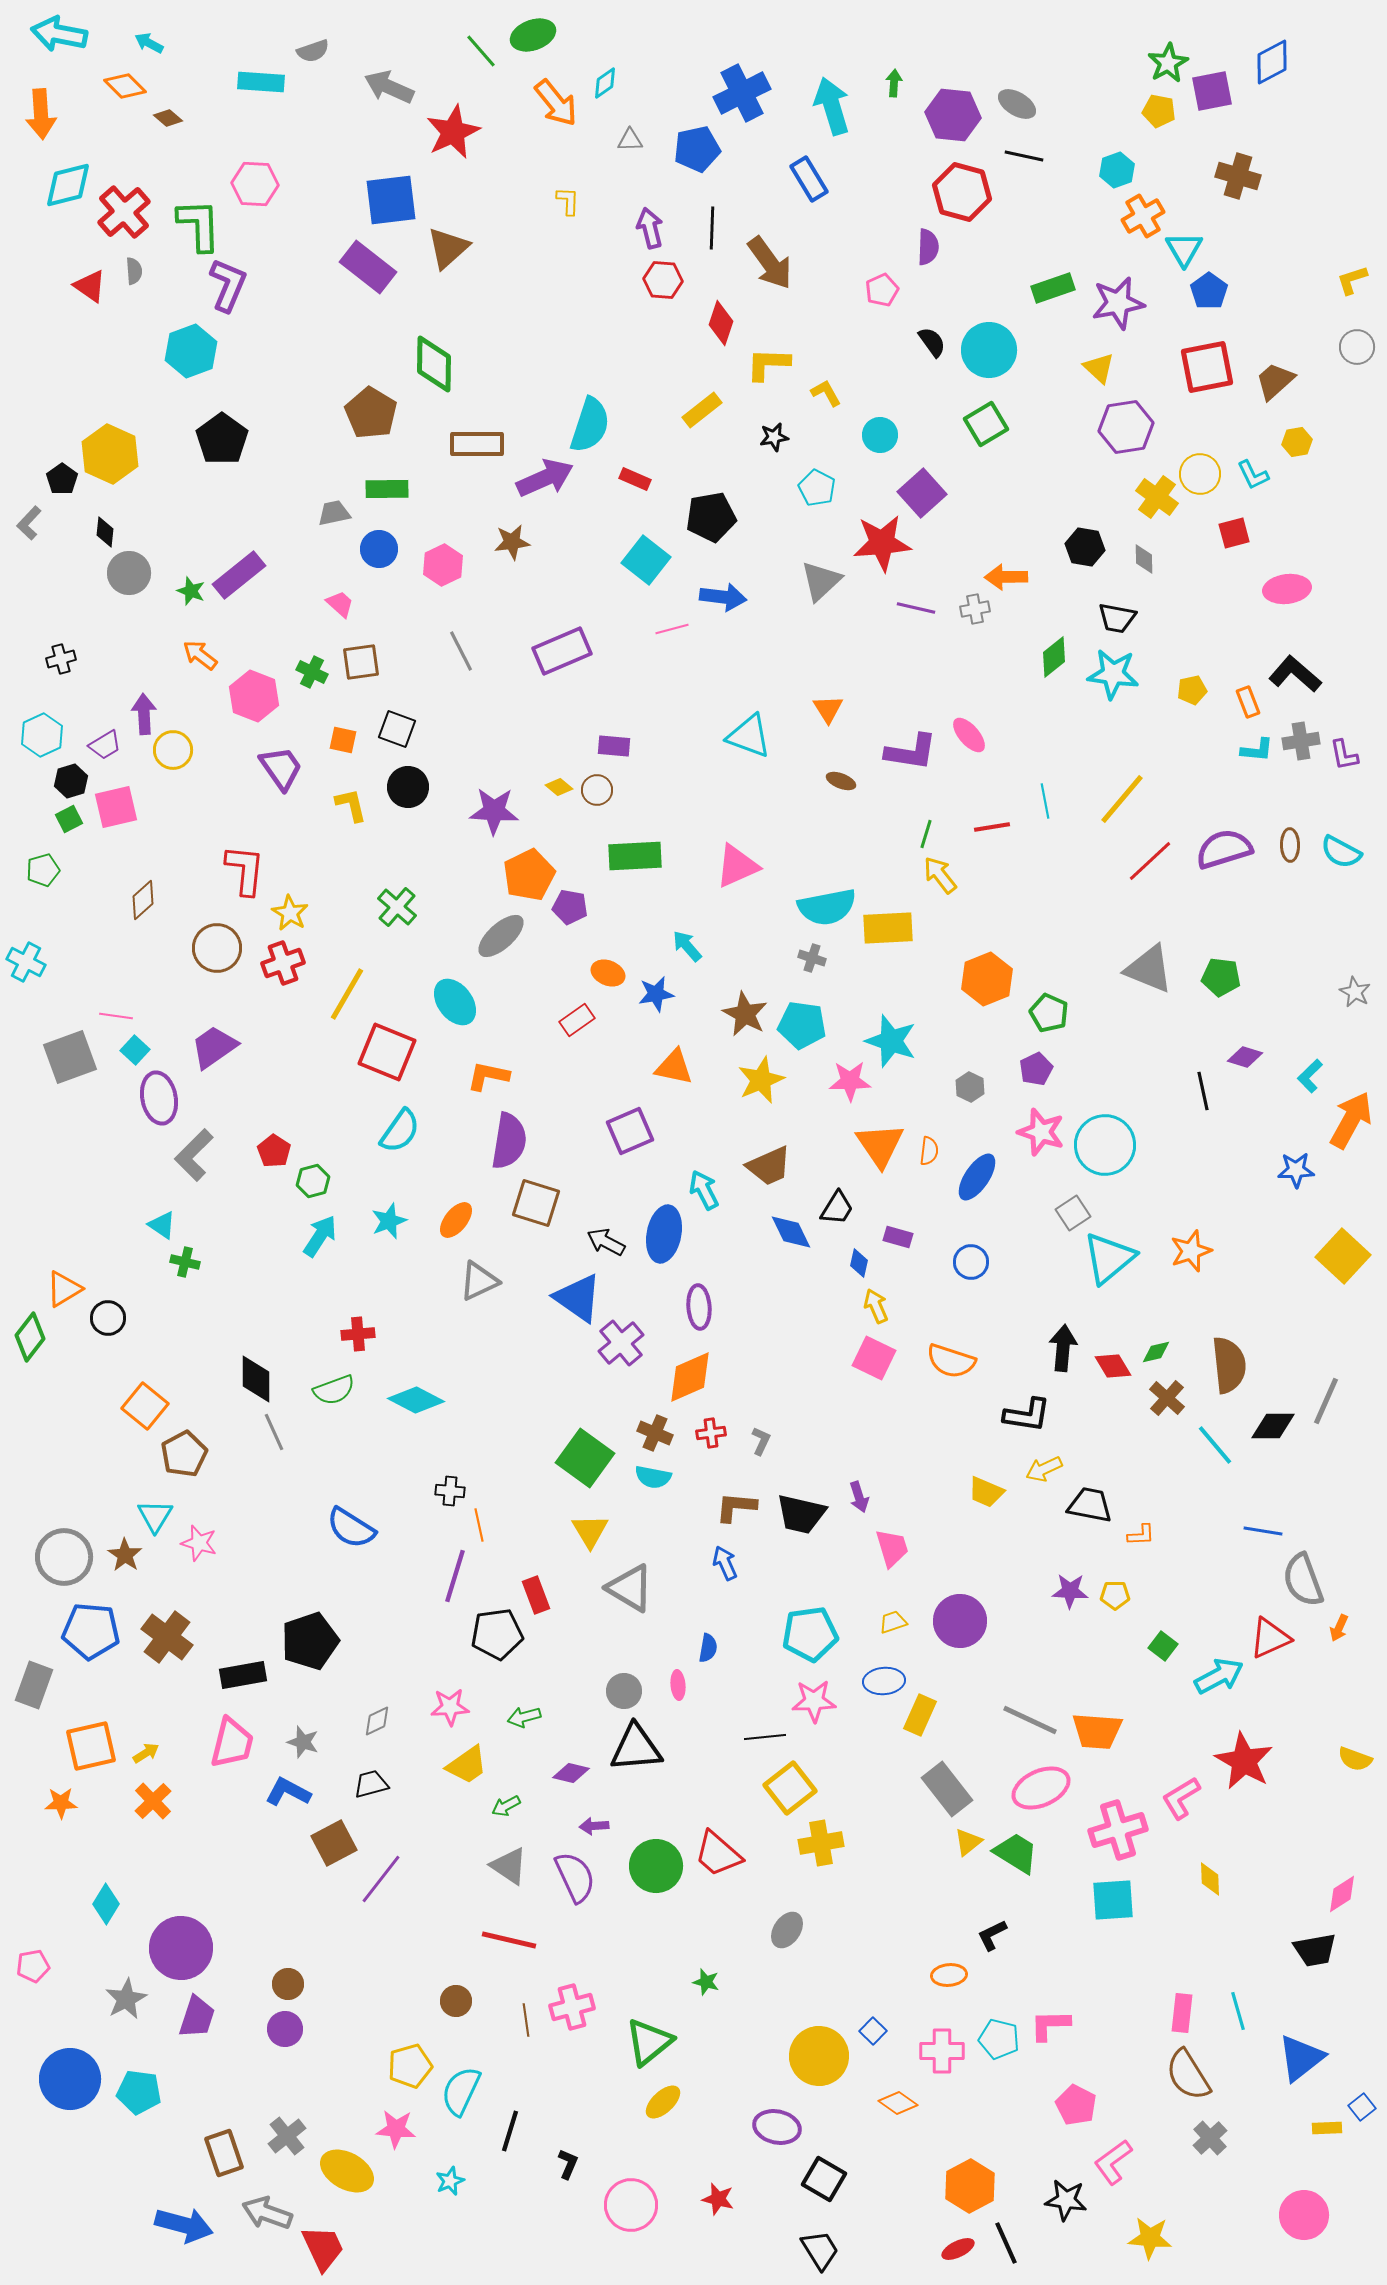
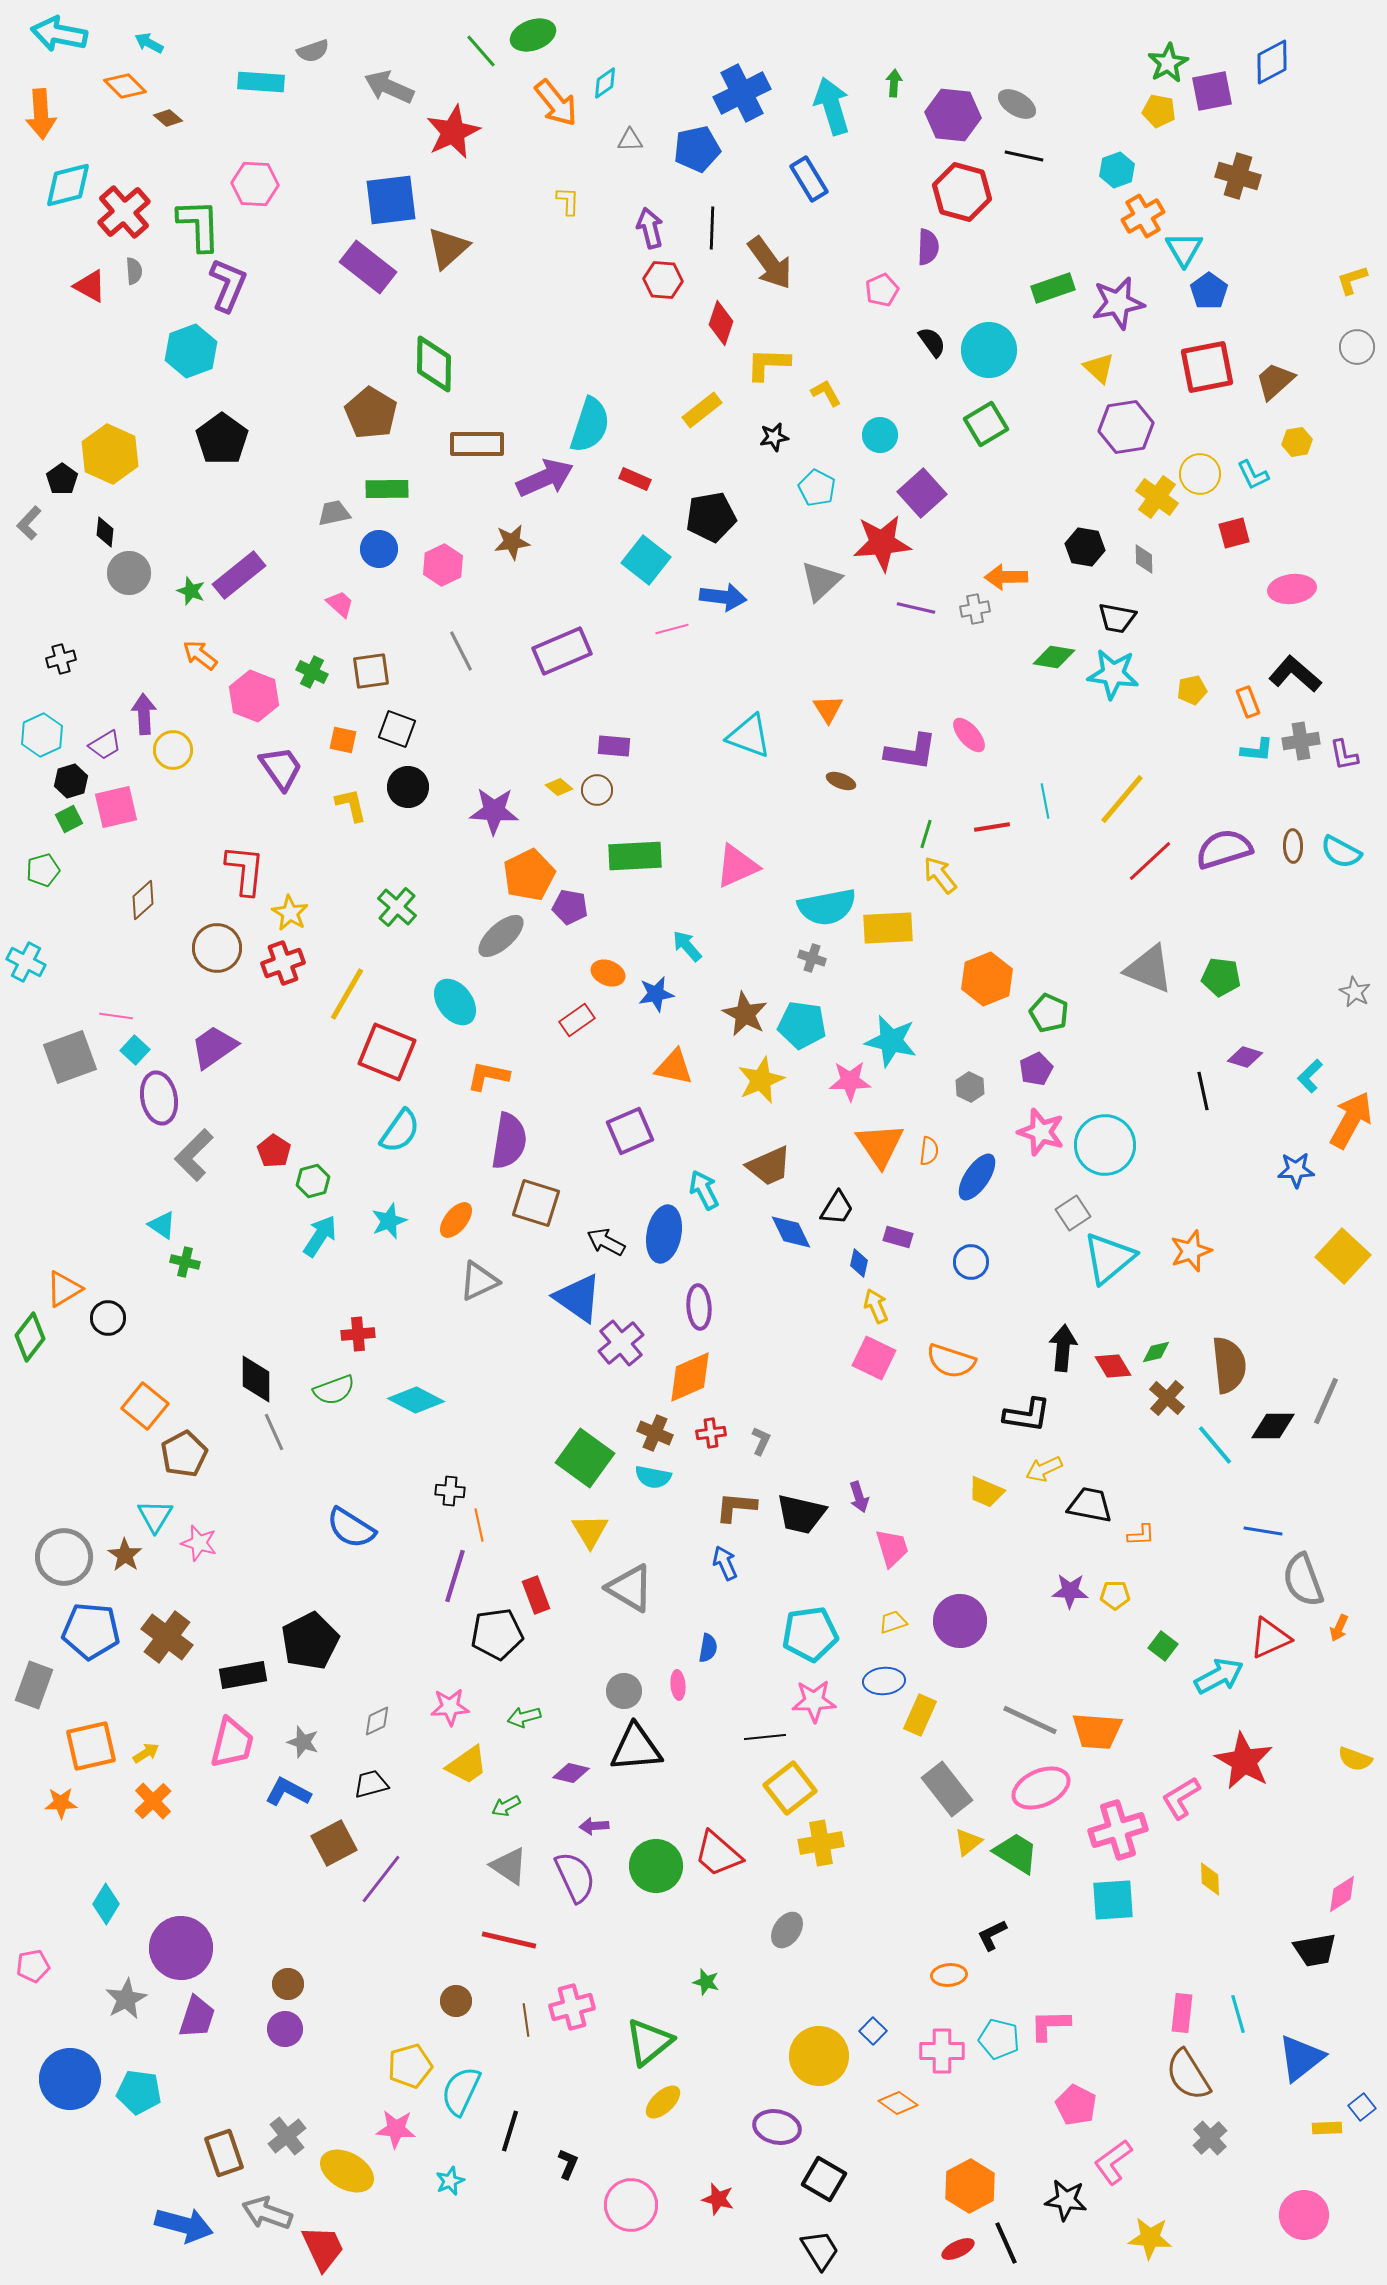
red triangle at (90, 286): rotated 6 degrees counterclockwise
pink ellipse at (1287, 589): moved 5 px right
green diamond at (1054, 657): rotated 48 degrees clockwise
brown square at (361, 662): moved 10 px right, 9 px down
brown ellipse at (1290, 845): moved 3 px right, 1 px down
cyan star at (891, 1041): rotated 6 degrees counterclockwise
black pentagon at (310, 1641): rotated 8 degrees counterclockwise
cyan line at (1238, 2011): moved 3 px down
